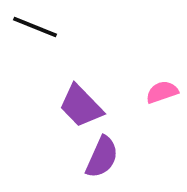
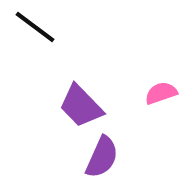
black line: rotated 15 degrees clockwise
pink semicircle: moved 1 px left, 1 px down
